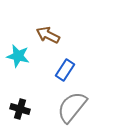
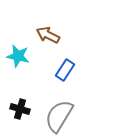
gray semicircle: moved 13 px left, 9 px down; rotated 8 degrees counterclockwise
